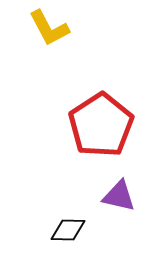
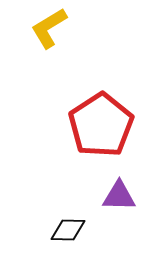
yellow L-shape: rotated 87 degrees clockwise
purple triangle: rotated 12 degrees counterclockwise
